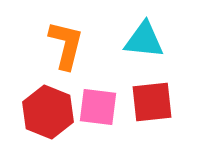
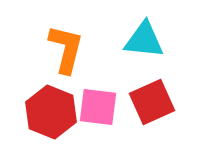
orange L-shape: moved 4 px down
red square: rotated 18 degrees counterclockwise
red hexagon: moved 3 px right
